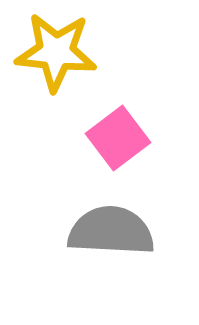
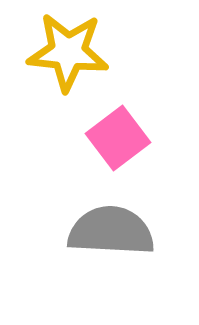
yellow star: moved 12 px right
